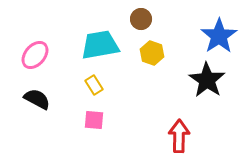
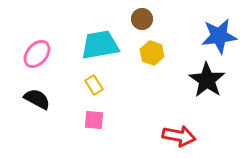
brown circle: moved 1 px right
blue star: rotated 27 degrees clockwise
pink ellipse: moved 2 px right, 1 px up
red arrow: rotated 100 degrees clockwise
